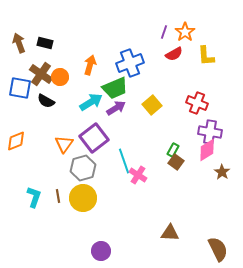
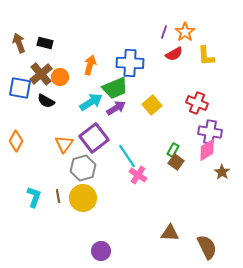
blue cross: rotated 24 degrees clockwise
brown cross: rotated 15 degrees clockwise
orange diamond: rotated 40 degrees counterclockwise
cyan line: moved 3 px right, 5 px up; rotated 15 degrees counterclockwise
brown semicircle: moved 11 px left, 2 px up
